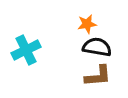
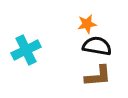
black semicircle: moved 1 px up
